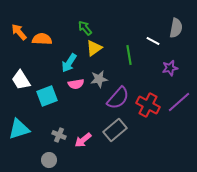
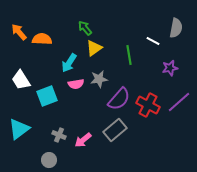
purple semicircle: moved 1 px right, 1 px down
cyan triangle: rotated 20 degrees counterclockwise
